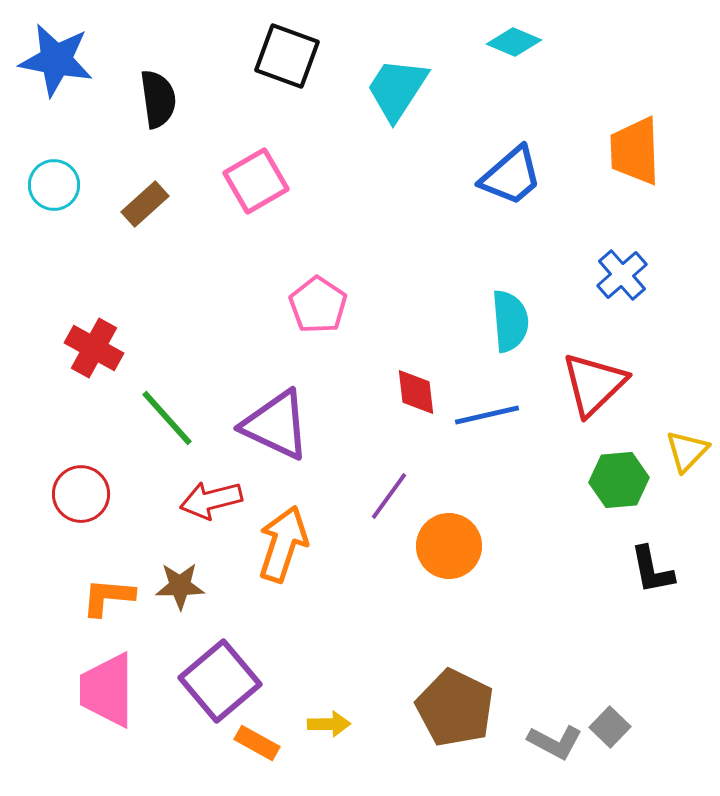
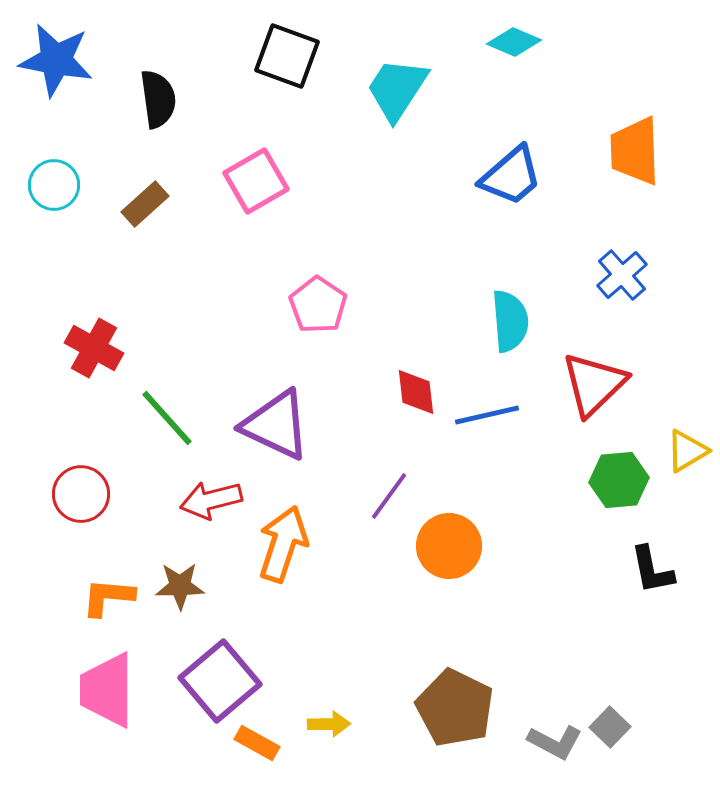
yellow triangle: rotated 15 degrees clockwise
